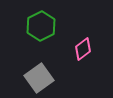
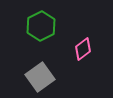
gray square: moved 1 px right, 1 px up
